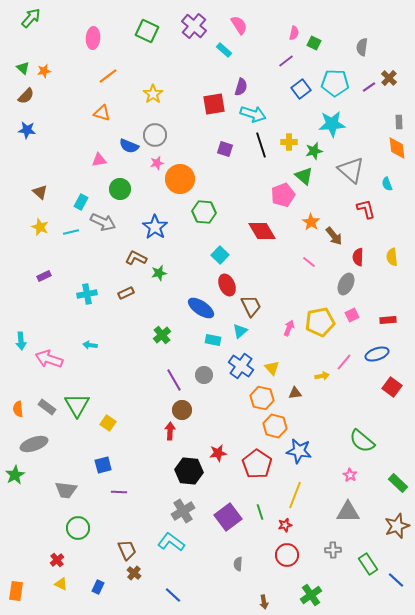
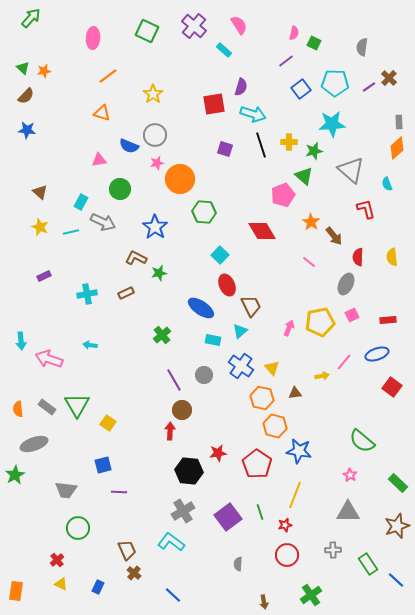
orange diamond at (397, 148): rotated 55 degrees clockwise
